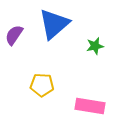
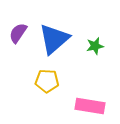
blue triangle: moved 15 px down
purple semicircle: moved 4 px right, 2 px up
yellow pentagon: moved 5 px right, 4 px up
